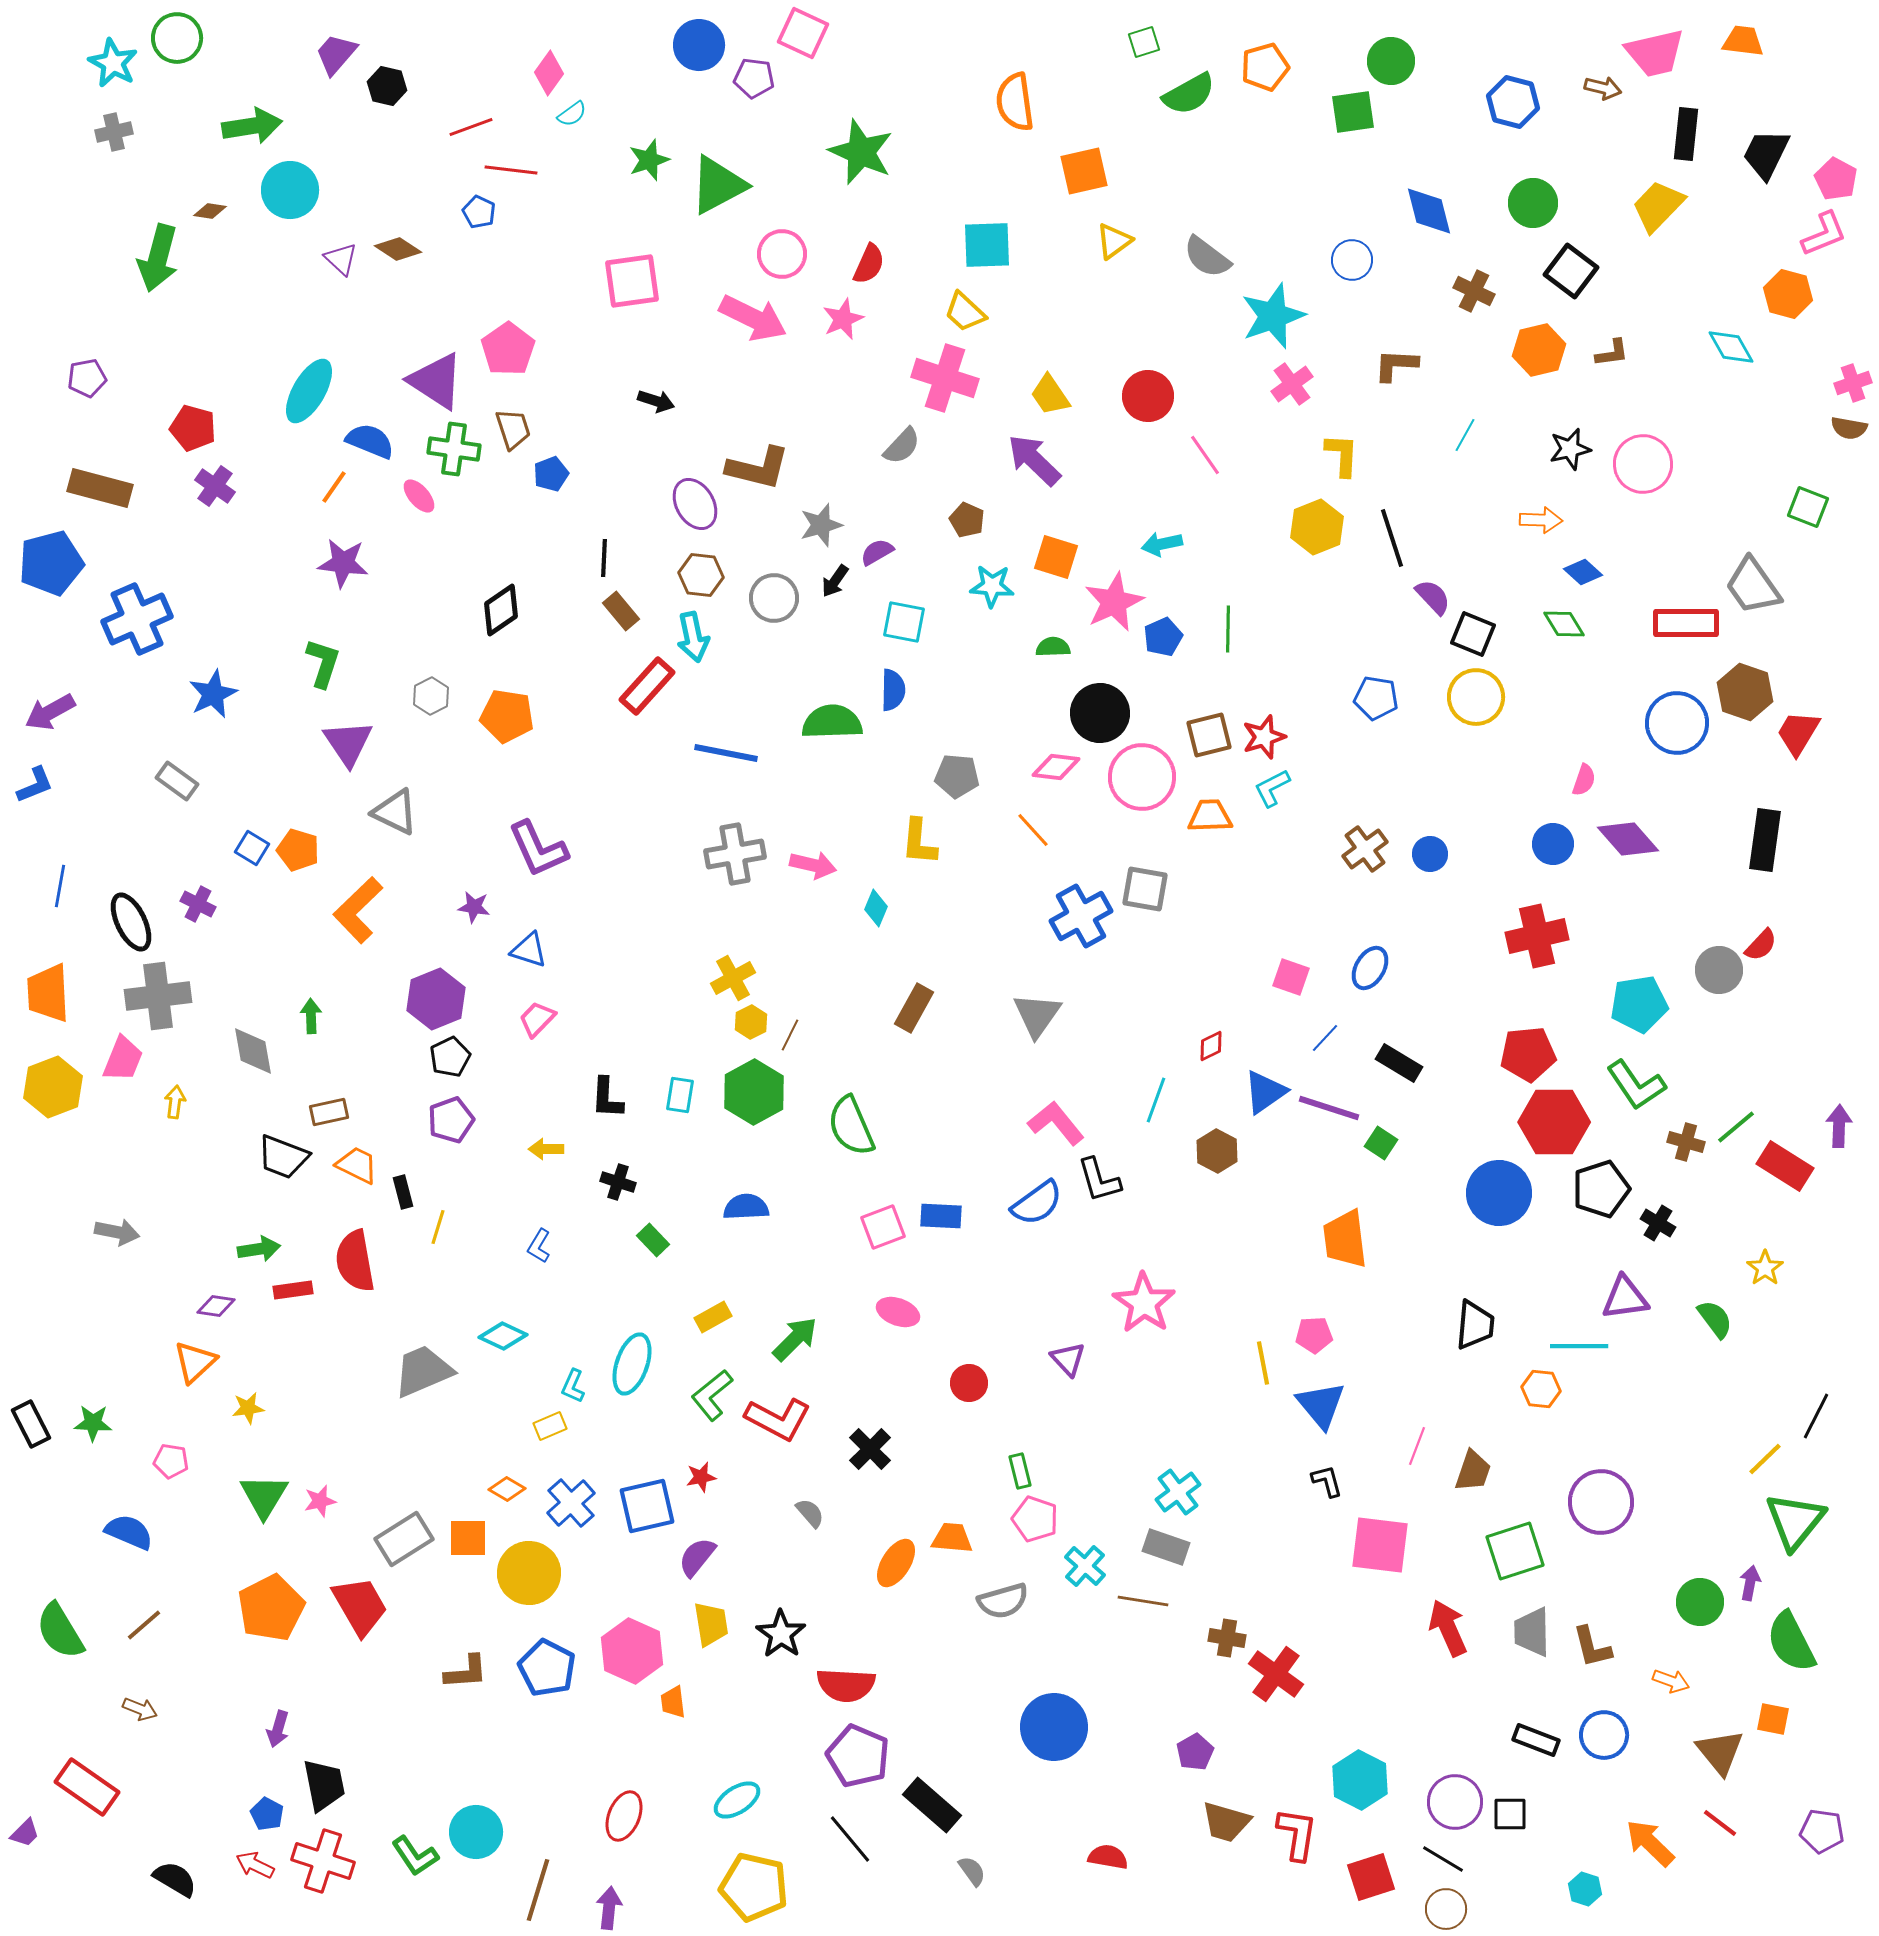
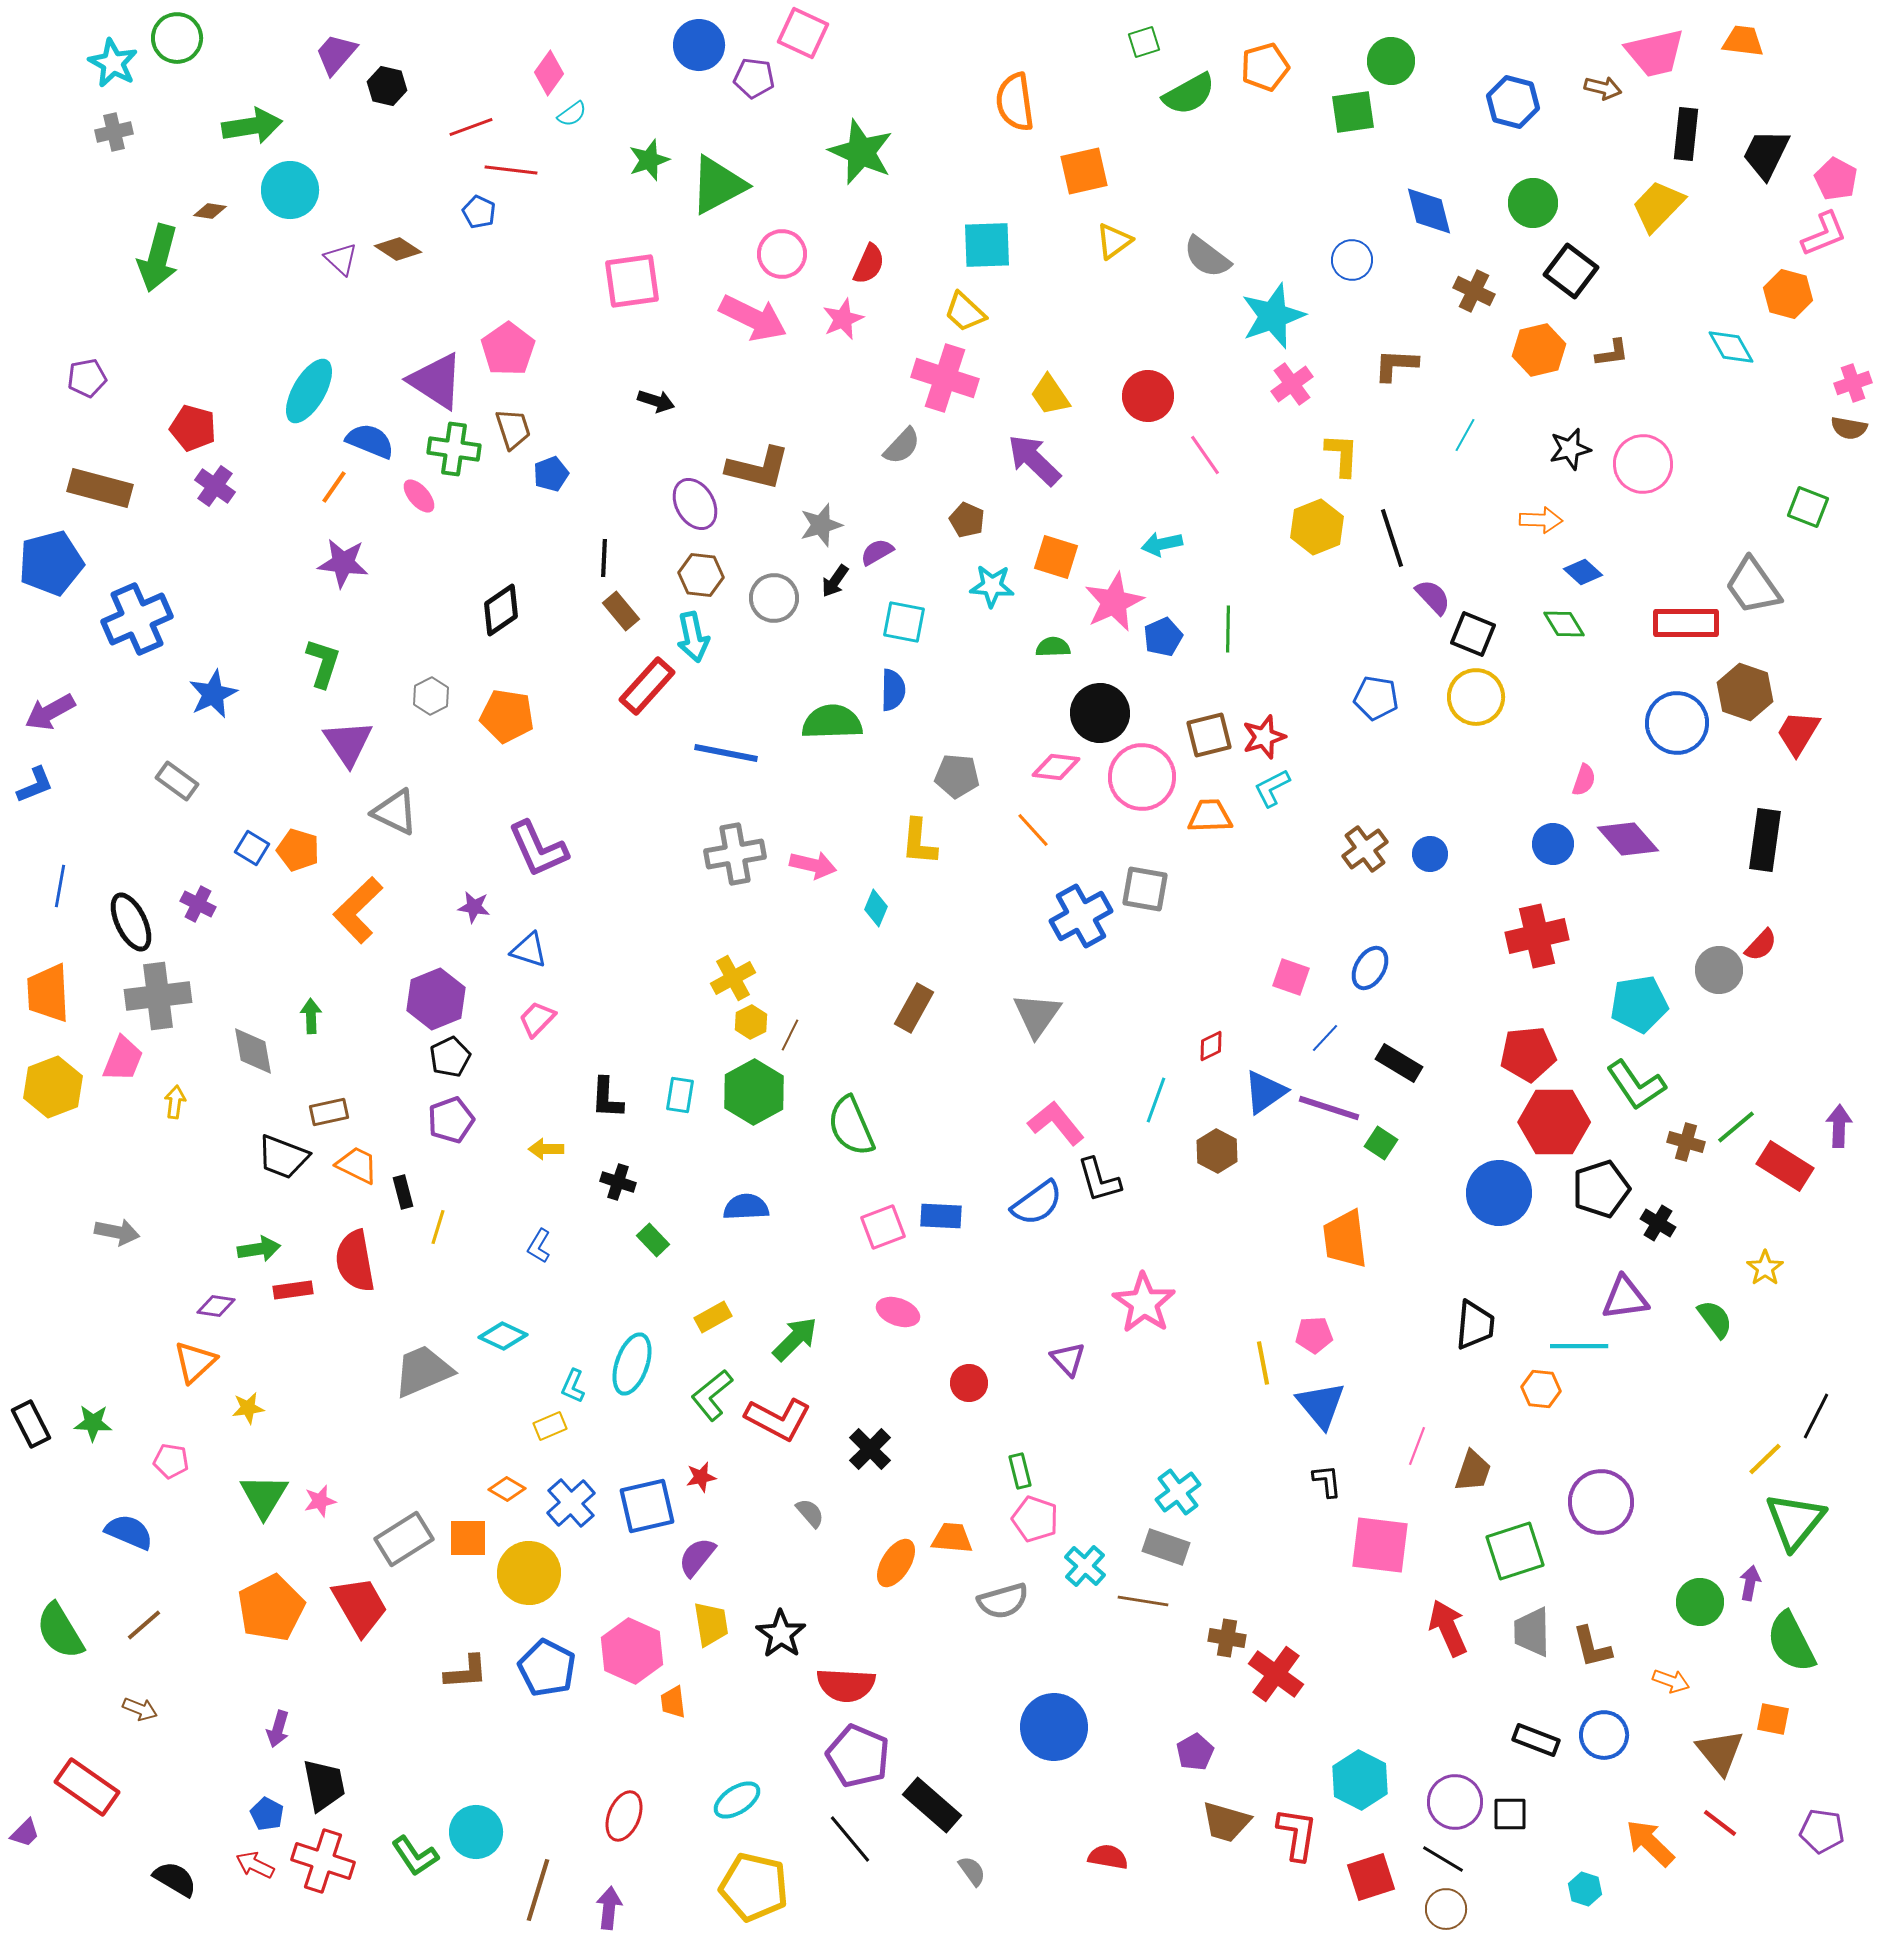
black L-shape at (1327, 1481): rotated 9 degrees clockwise
